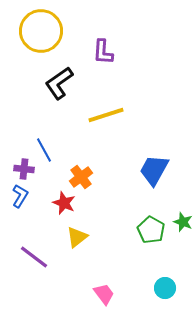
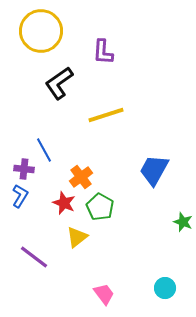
green pentagon: moved 51 px left, 23 px up
